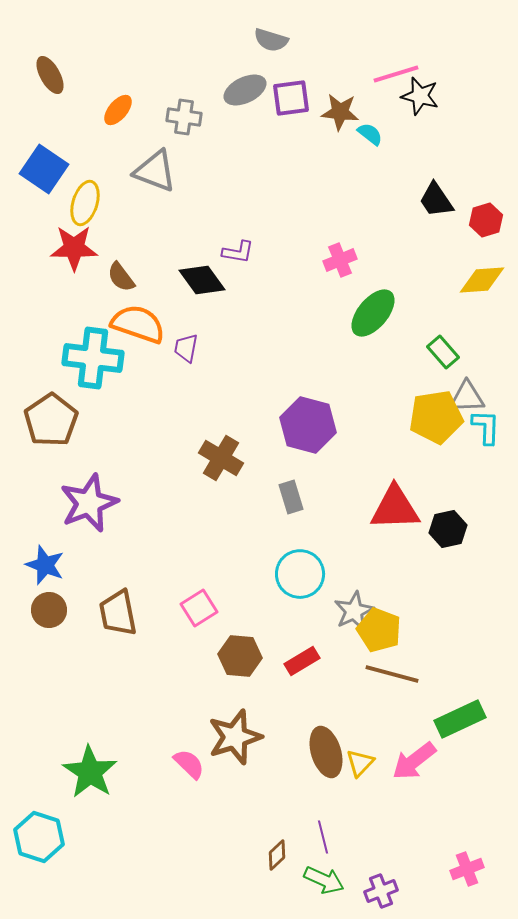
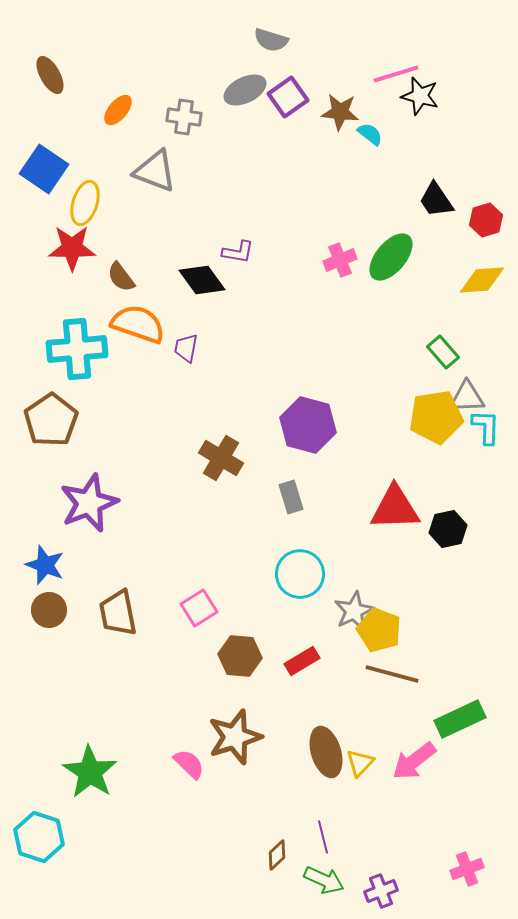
purple square at (291, 98): moved 3 px left, 1 px up; rotated 27 degrees counterclockwise
red star at (74, 248): moved 2 px left
green ellipse at (373, 313): moved 18 px right, 56 px up
cyan cross at (93, 358): moved 16 px left, 9 px up; rotated 12 degrees counterclockwise
